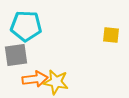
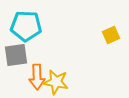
yellow square: rotated 30 degrees counterclockwise
orange arrow: moved 2 px right, 2 px up; rotated 95 degrees clockwise
